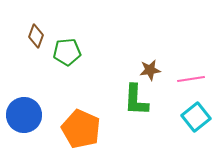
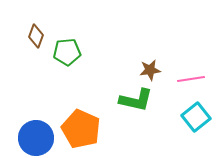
green L-shape: rotated 80 degrees counterclockwise
blue circle: moved 12 px right, 23 px down
